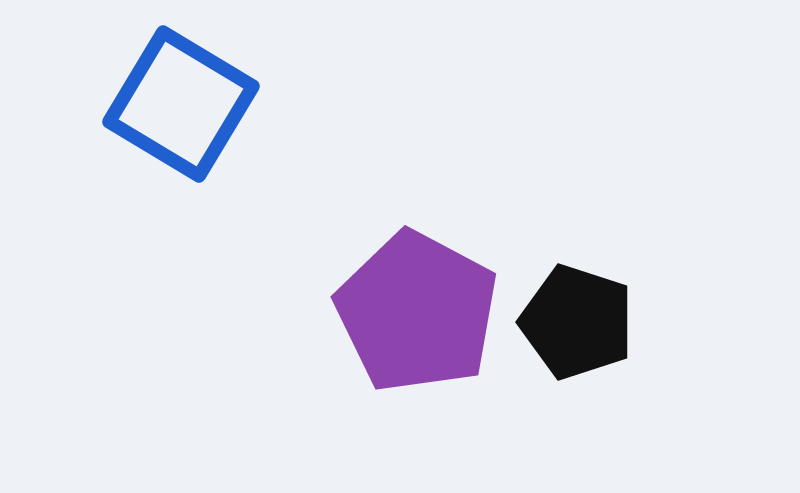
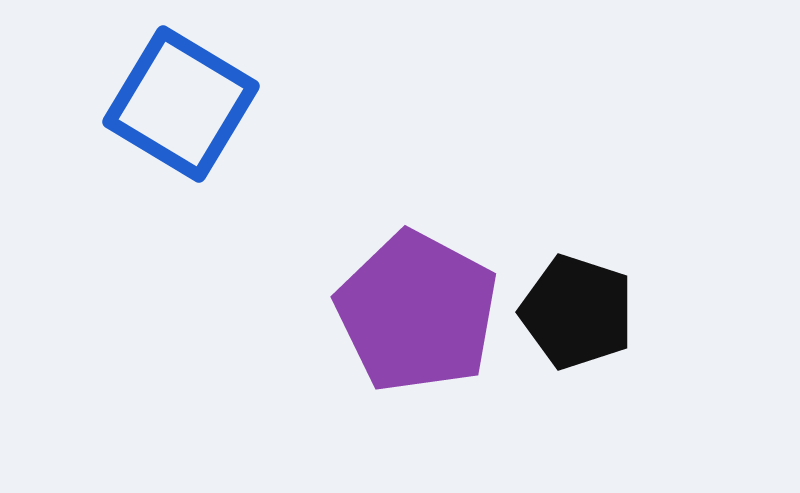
black pentagon: moved 10 px up
